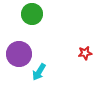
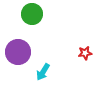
purple circle: moved 1 px left, 2 px up
cyan arrow: moved 4 px right
